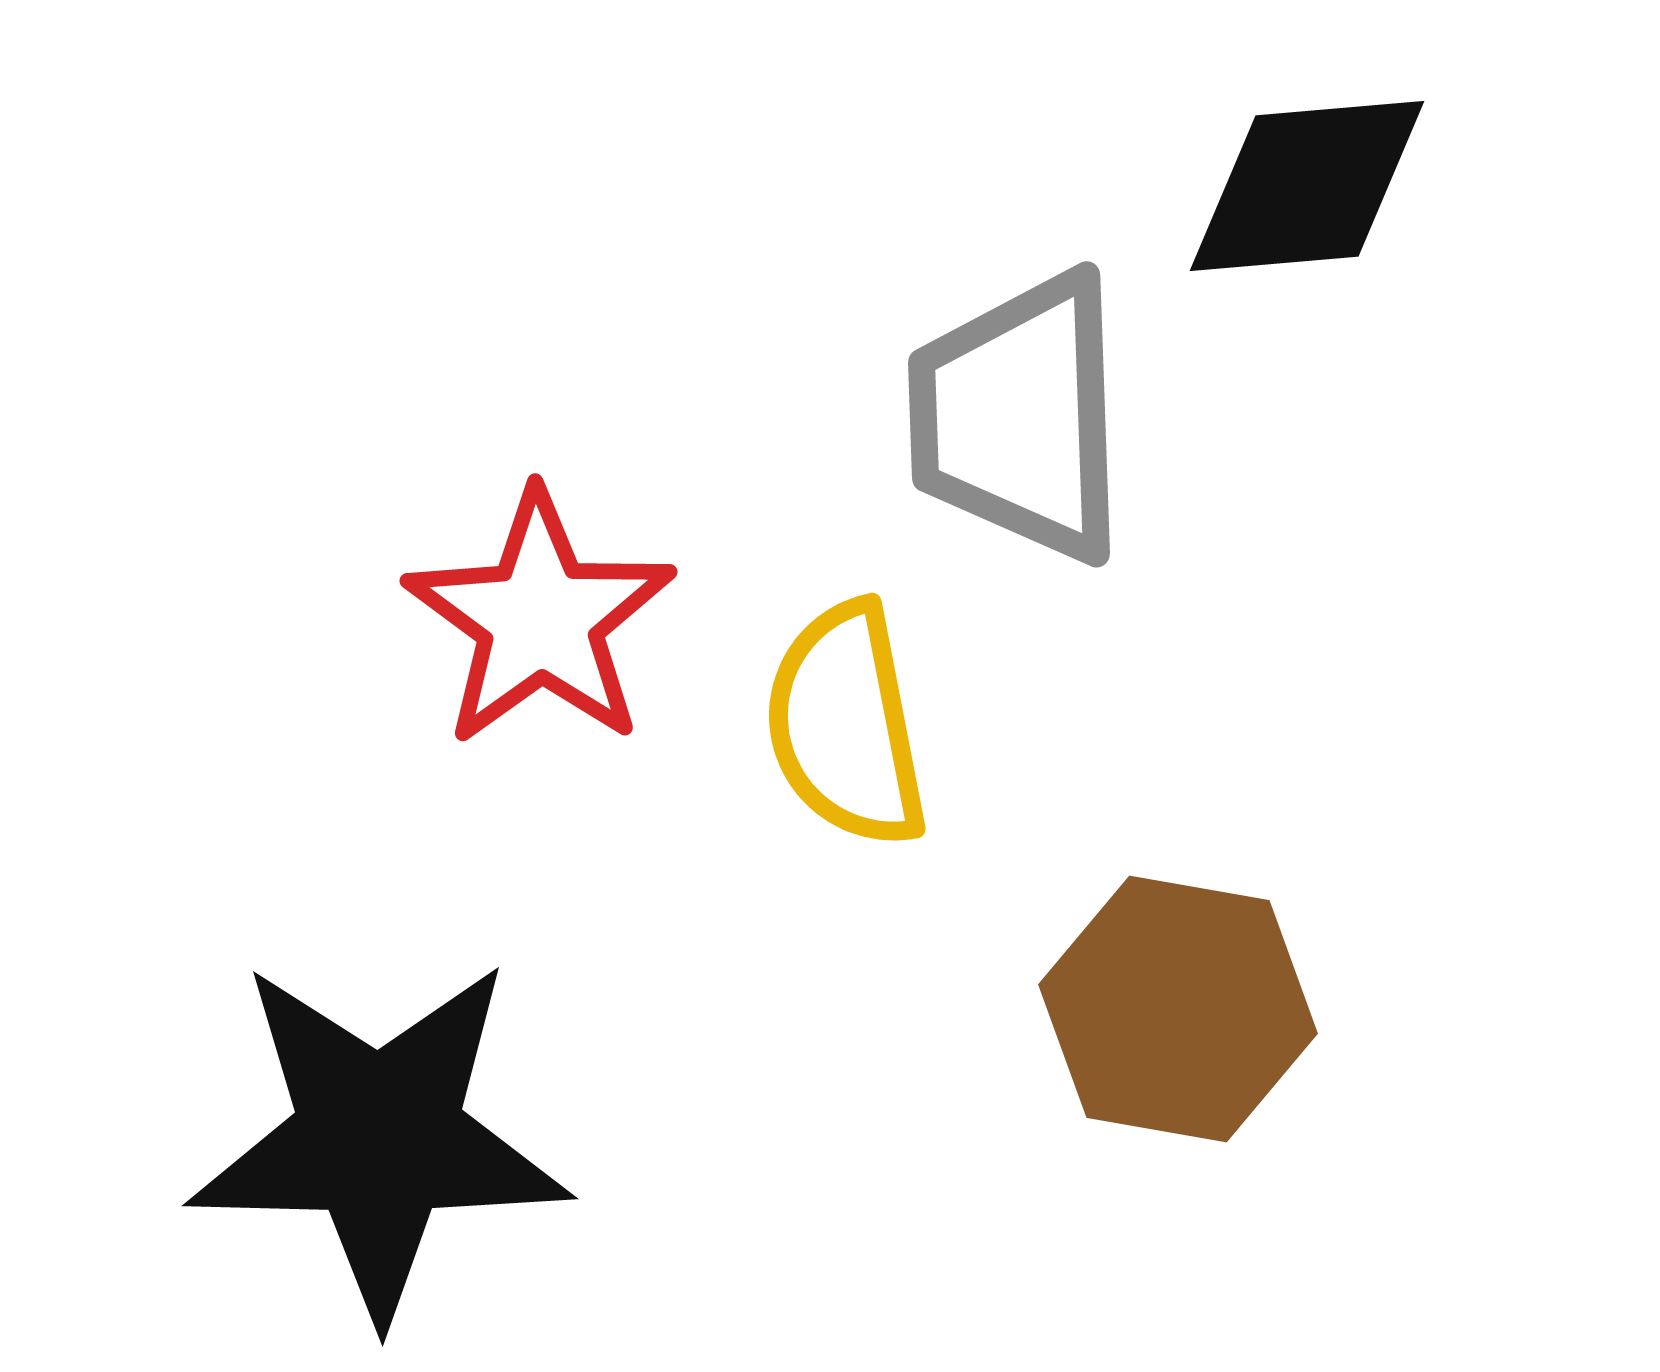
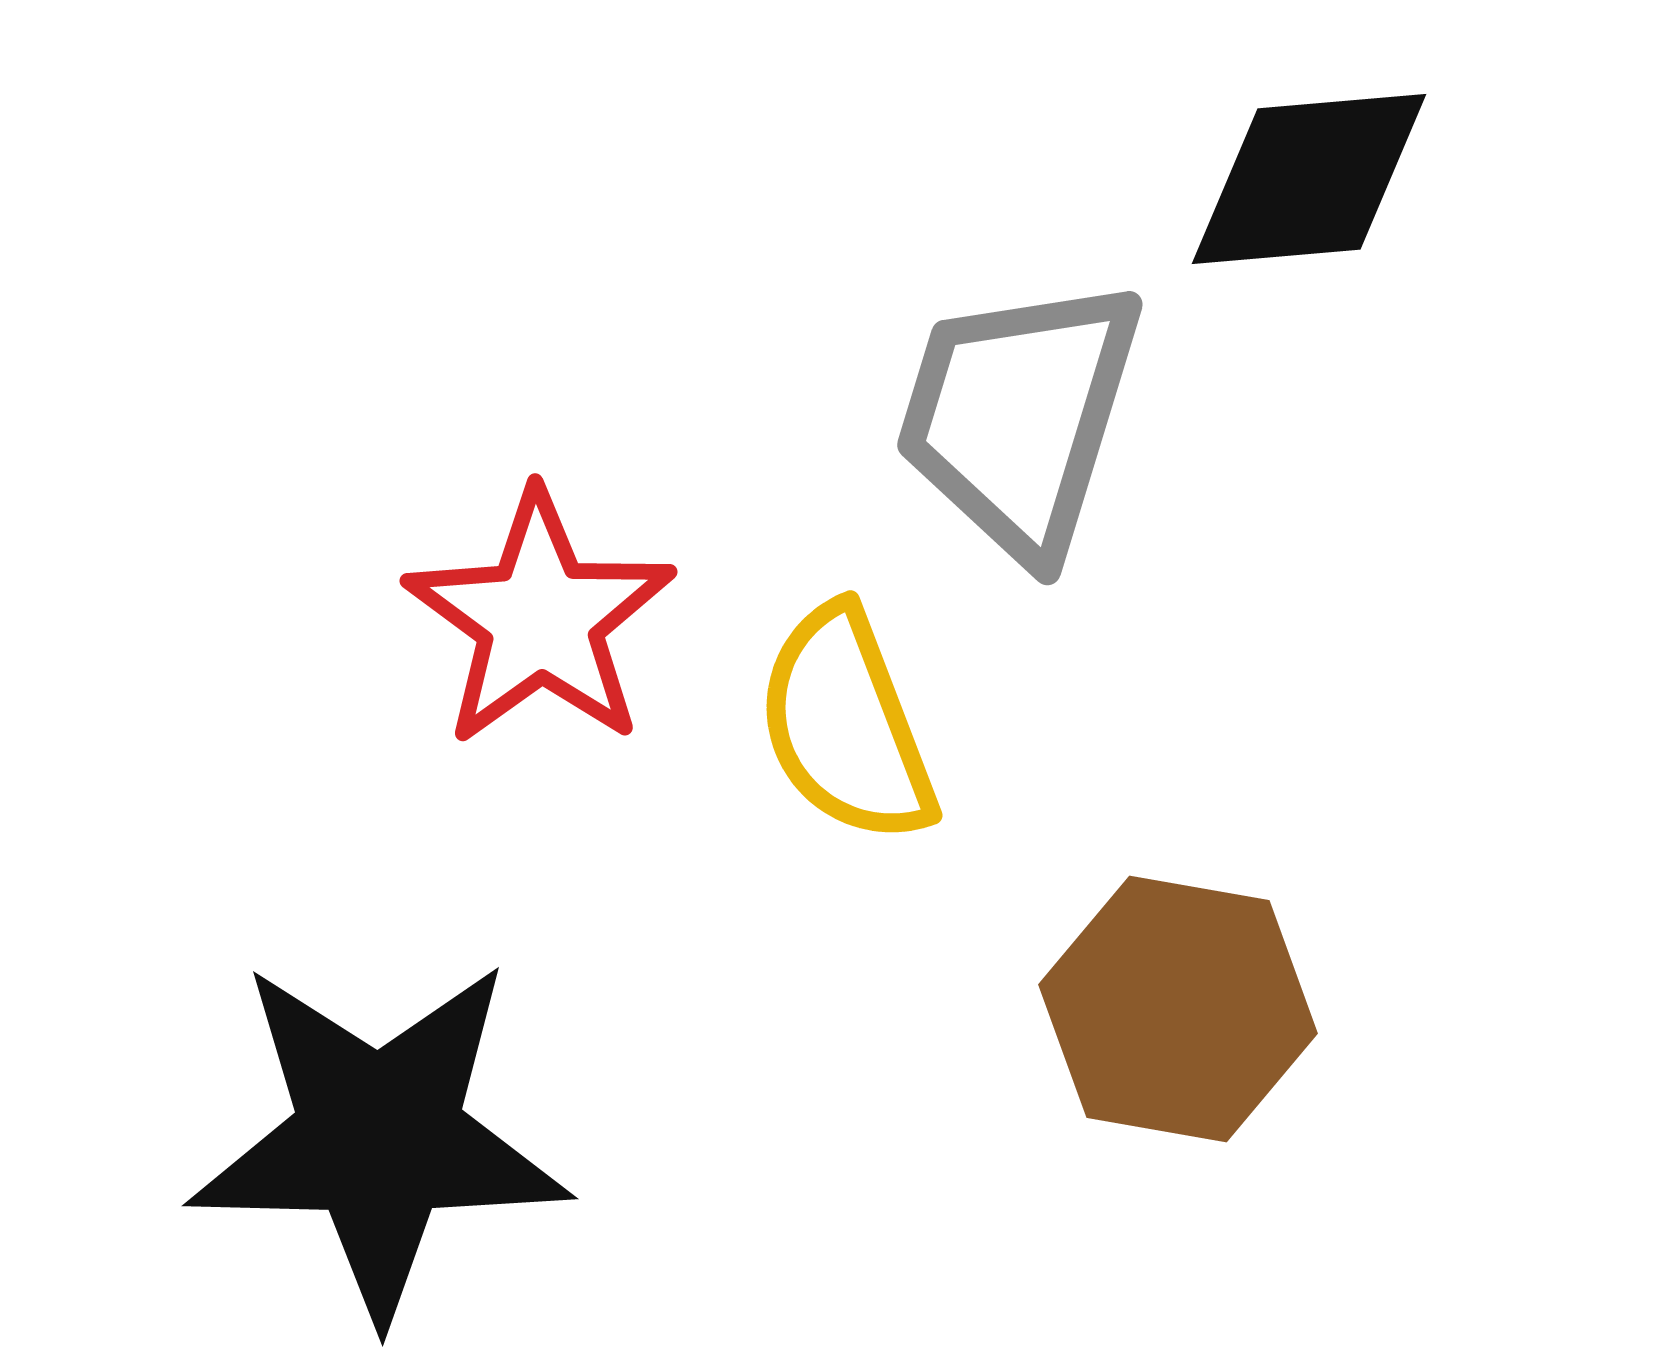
black diamond: moved 2 px right, 7 px up
gray trapezoid: rotated 19 degrees clockwise
yellow semicircle: rotated 10 degrees counterclockwise
